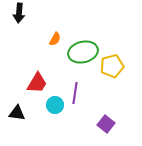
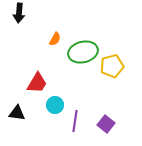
purple line: moved 28 px down
